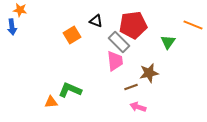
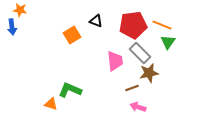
orange line: moved 31 px left
gray rectangle: moved 21 px right, 11 px down
brown line: moved 1 px right, 1 px down
orange triangle: moved 2 px down; rotated 24 degrees clockwise
